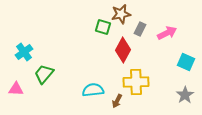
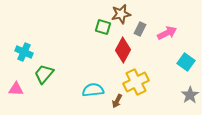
cyan cross: rotated 30 degrees counterclockwise
cyan square: rotated 12 degrees clockwise
yellow cross: rotated 25 degrees counterclockwise
gray star: moved 5 px right
